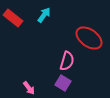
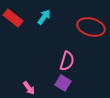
cyan arrow: moved 2 px down
red ellipse: moved 2 px right, 11 px up; rotated 20 degrees counterclockwise
